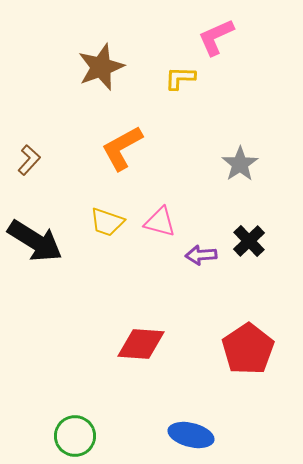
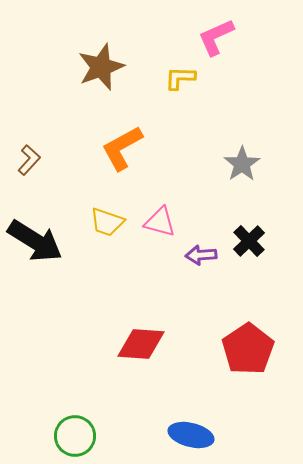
gray star: moved 2 px right
